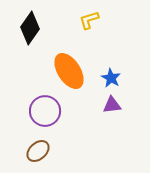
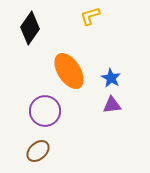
yellow L-shape: moved 1 px right, 4 px up
